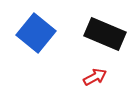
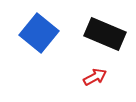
blue square: moved 3 px right
